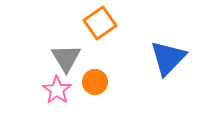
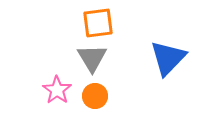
orange square: moved 2 px left; rotated 28 degrees clockwise
gray triangle: moved 26 px right
orange circle: moved 14 px down
